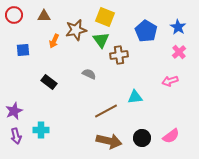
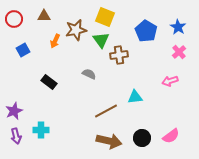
red circle: moved 4 px down
orange arrow: moved 1 px right
blue square: rotated 24 degrees counterclockwise
